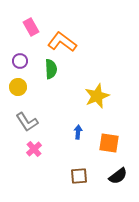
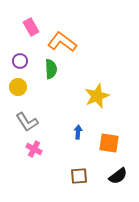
pink cross: rotated 21 degrees counterclockwise
